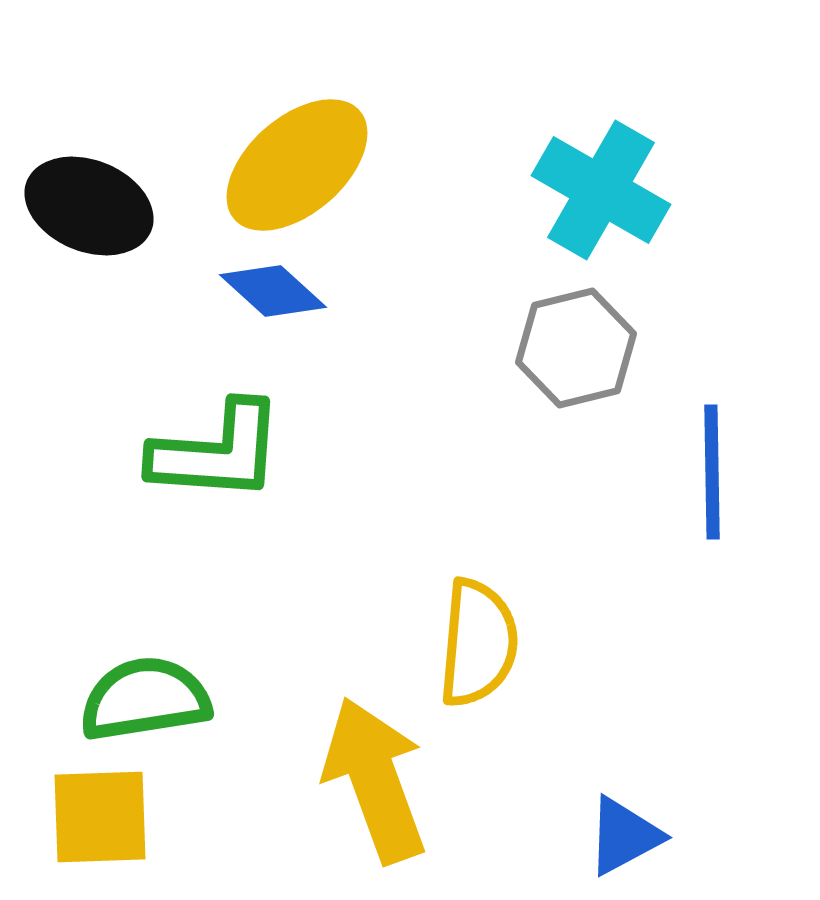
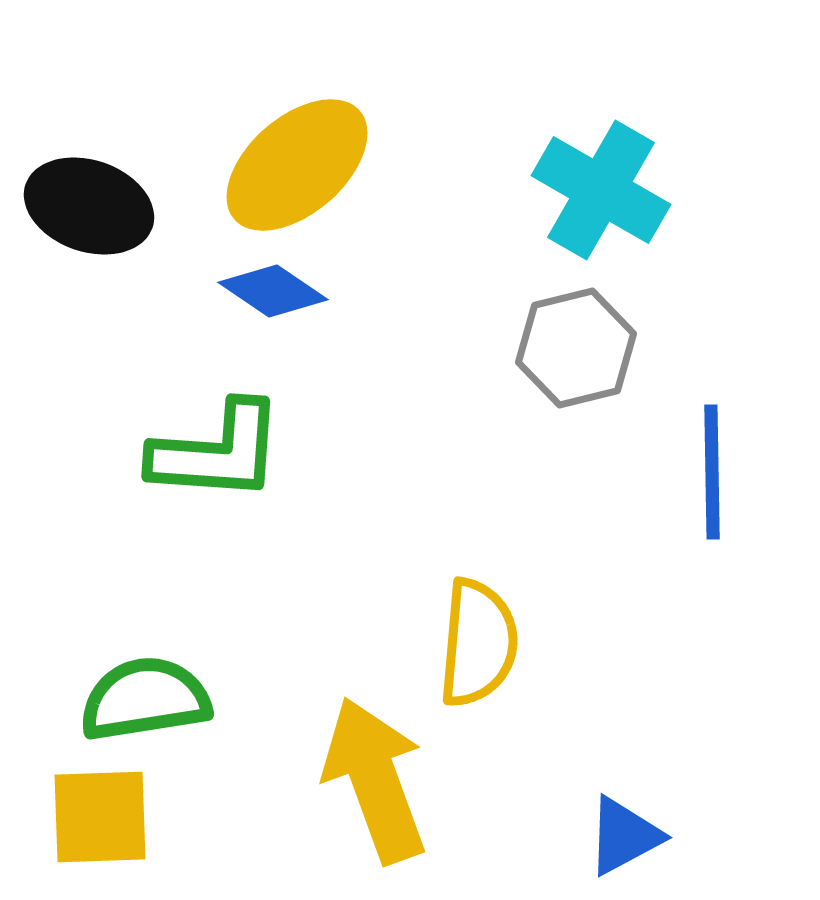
black ellipse: rotated 3 degrees counterclockwise
blue diamond: rotated 8 degrees counterclockwise
